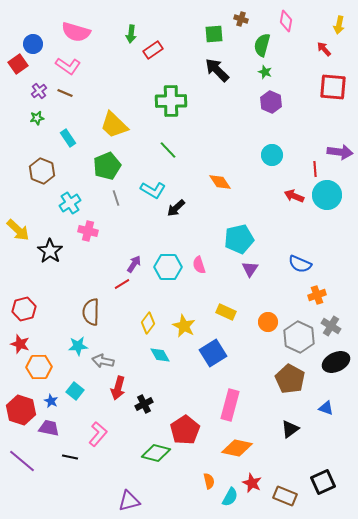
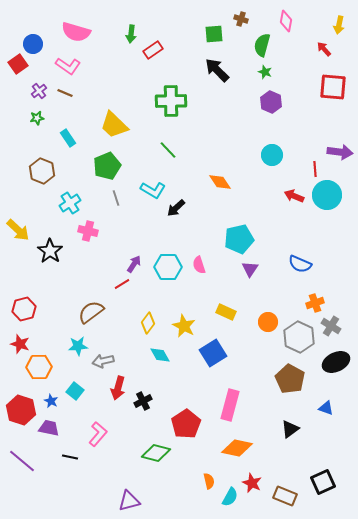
orange cross at (317, 295): moved 2 px left, 8 px down
brown semicircle at (91, 312): rotated 52 degrees clockwise
gray arrow at (103, 361): rotated 25 degrees counterclockwise
black cross at (144, 404): moved 1 px left, 3 px up
red pentagon at (185, 430): moved 1 px right, 6 px up
